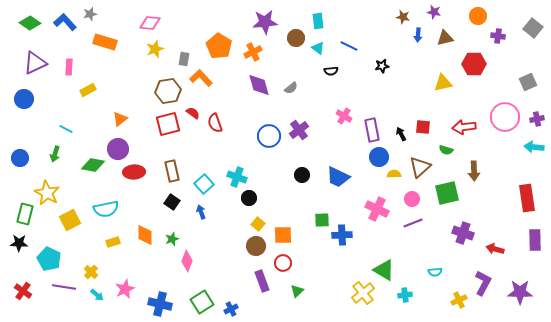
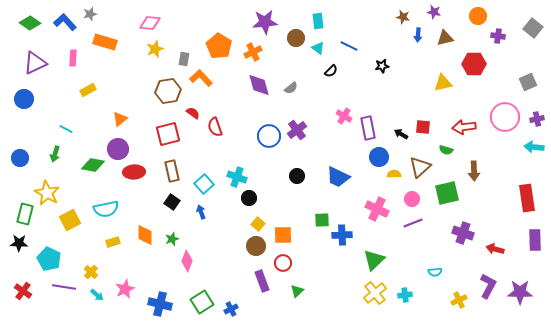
pink rectangle at (69, 67): moved 4 px right, 9 px up
black semicircle at (331, 71): rotated 40 degrees counterclockwise
red semicircle at (215, 123): moved 4 px down
red square at (168, 124): moved 10 px down
purple cross at (299, 130): moved 2 px left
purple rectangle at (372, 130): moved 4 px left, 2 px up
black arrow at (401, 134): rotated 32 degrees counterclockwise
black circle at (302, 175): moved 5 px left, 1 px down
green triangle at (384, 270): moved 10 px left, 10 px up; rotated 45 degrees clockwise
purple L-shape at (483, 283): moved 5 px right, 3 px down
yellow cross at (363, 293): moved 12 px right
